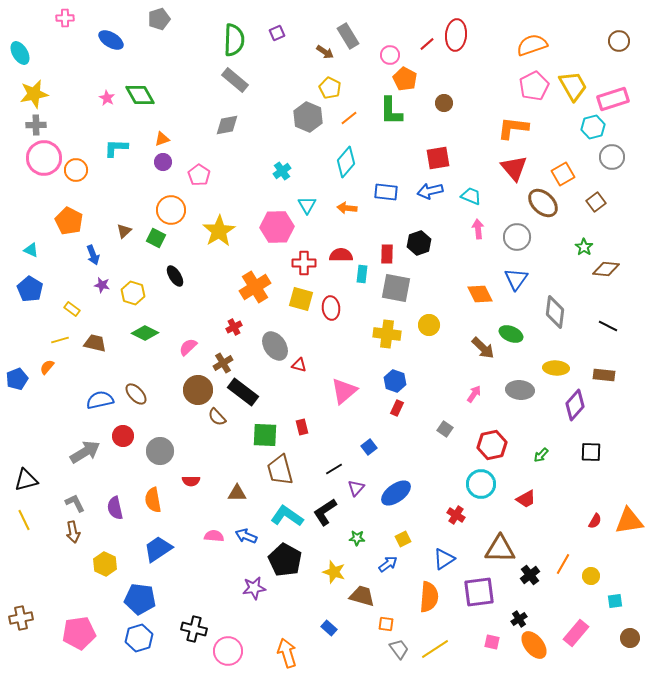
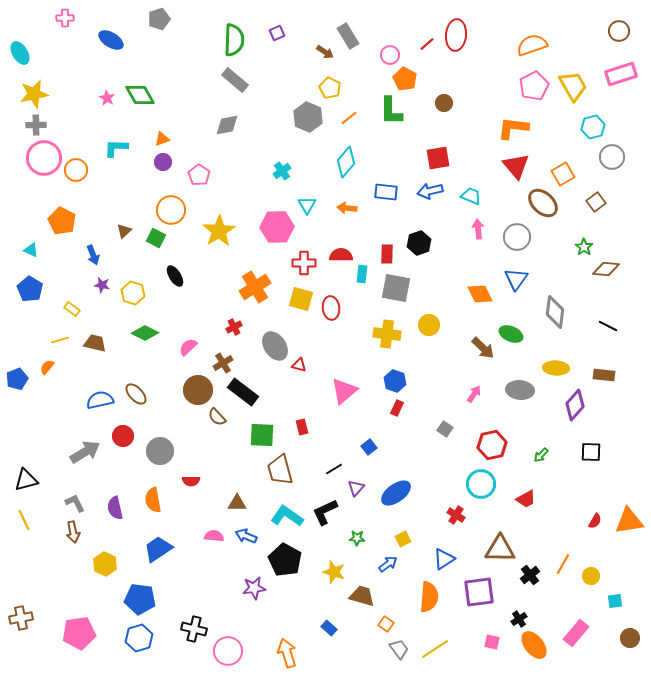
brown circle at (619, 41): moved 10 px up
pink rectangle at (613, 99): moved 8 px right, 25 px up
red triangle at (514, 168): moved 2 px right, 2 px up
orange pentagon at (69, 221): moved 7 px left
green square at (265, 435): moved 3 px left
brown triangle at (237, 493): moved 10 px down
black L-shape at (325, 512): rotated 8 degrees clockwise
orange square at (386, 624): rotated 28 degrees clockwise
